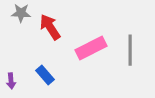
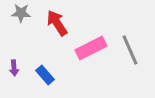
red arrow: moved 7 px right, 4 px up
gray line: rotated 24 degrees counterclockwise
purple arrow: moved 3 px right, 13 px up
